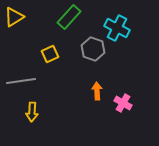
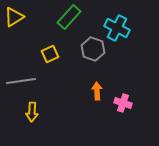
pink cross: rotated 12 degrees counterclockwise
